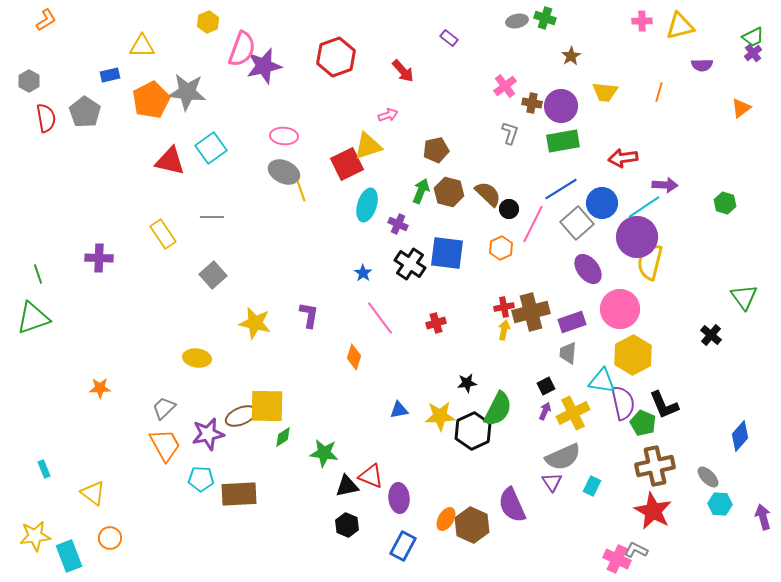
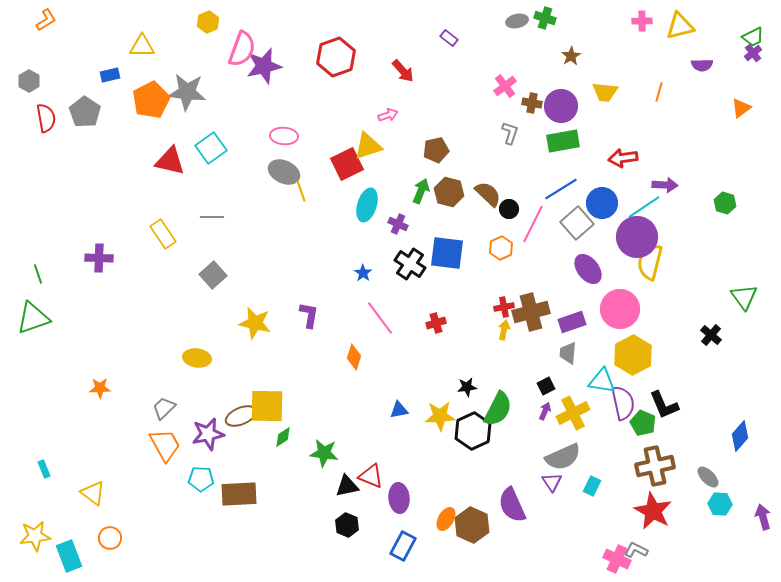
black star at (467, 383): moved 4 px down
